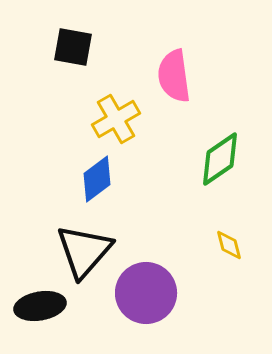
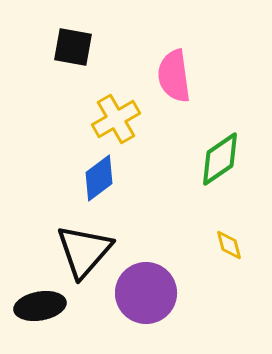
blue diamond: moved 2 px right, 1 px up
